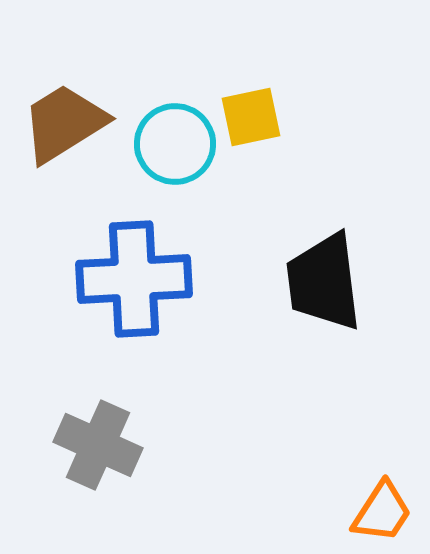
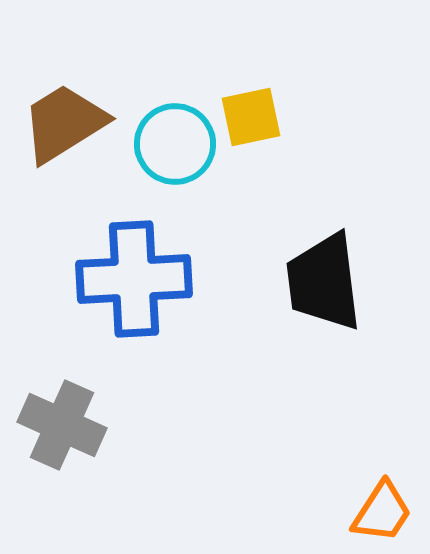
gray cross: moved 36 px left, 20 px up
